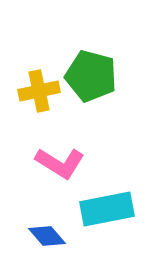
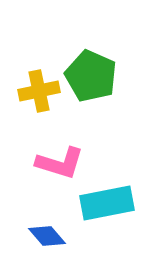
green pentagon: rotated 9 degrees clockwise
pink L-shape: rotated 15 degrees counterclockwise
cyan rectangle: moved 6 px up
